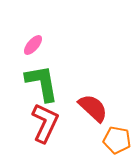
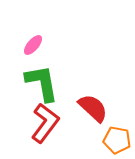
red L-shape: rotated 12 degrees clockwise
